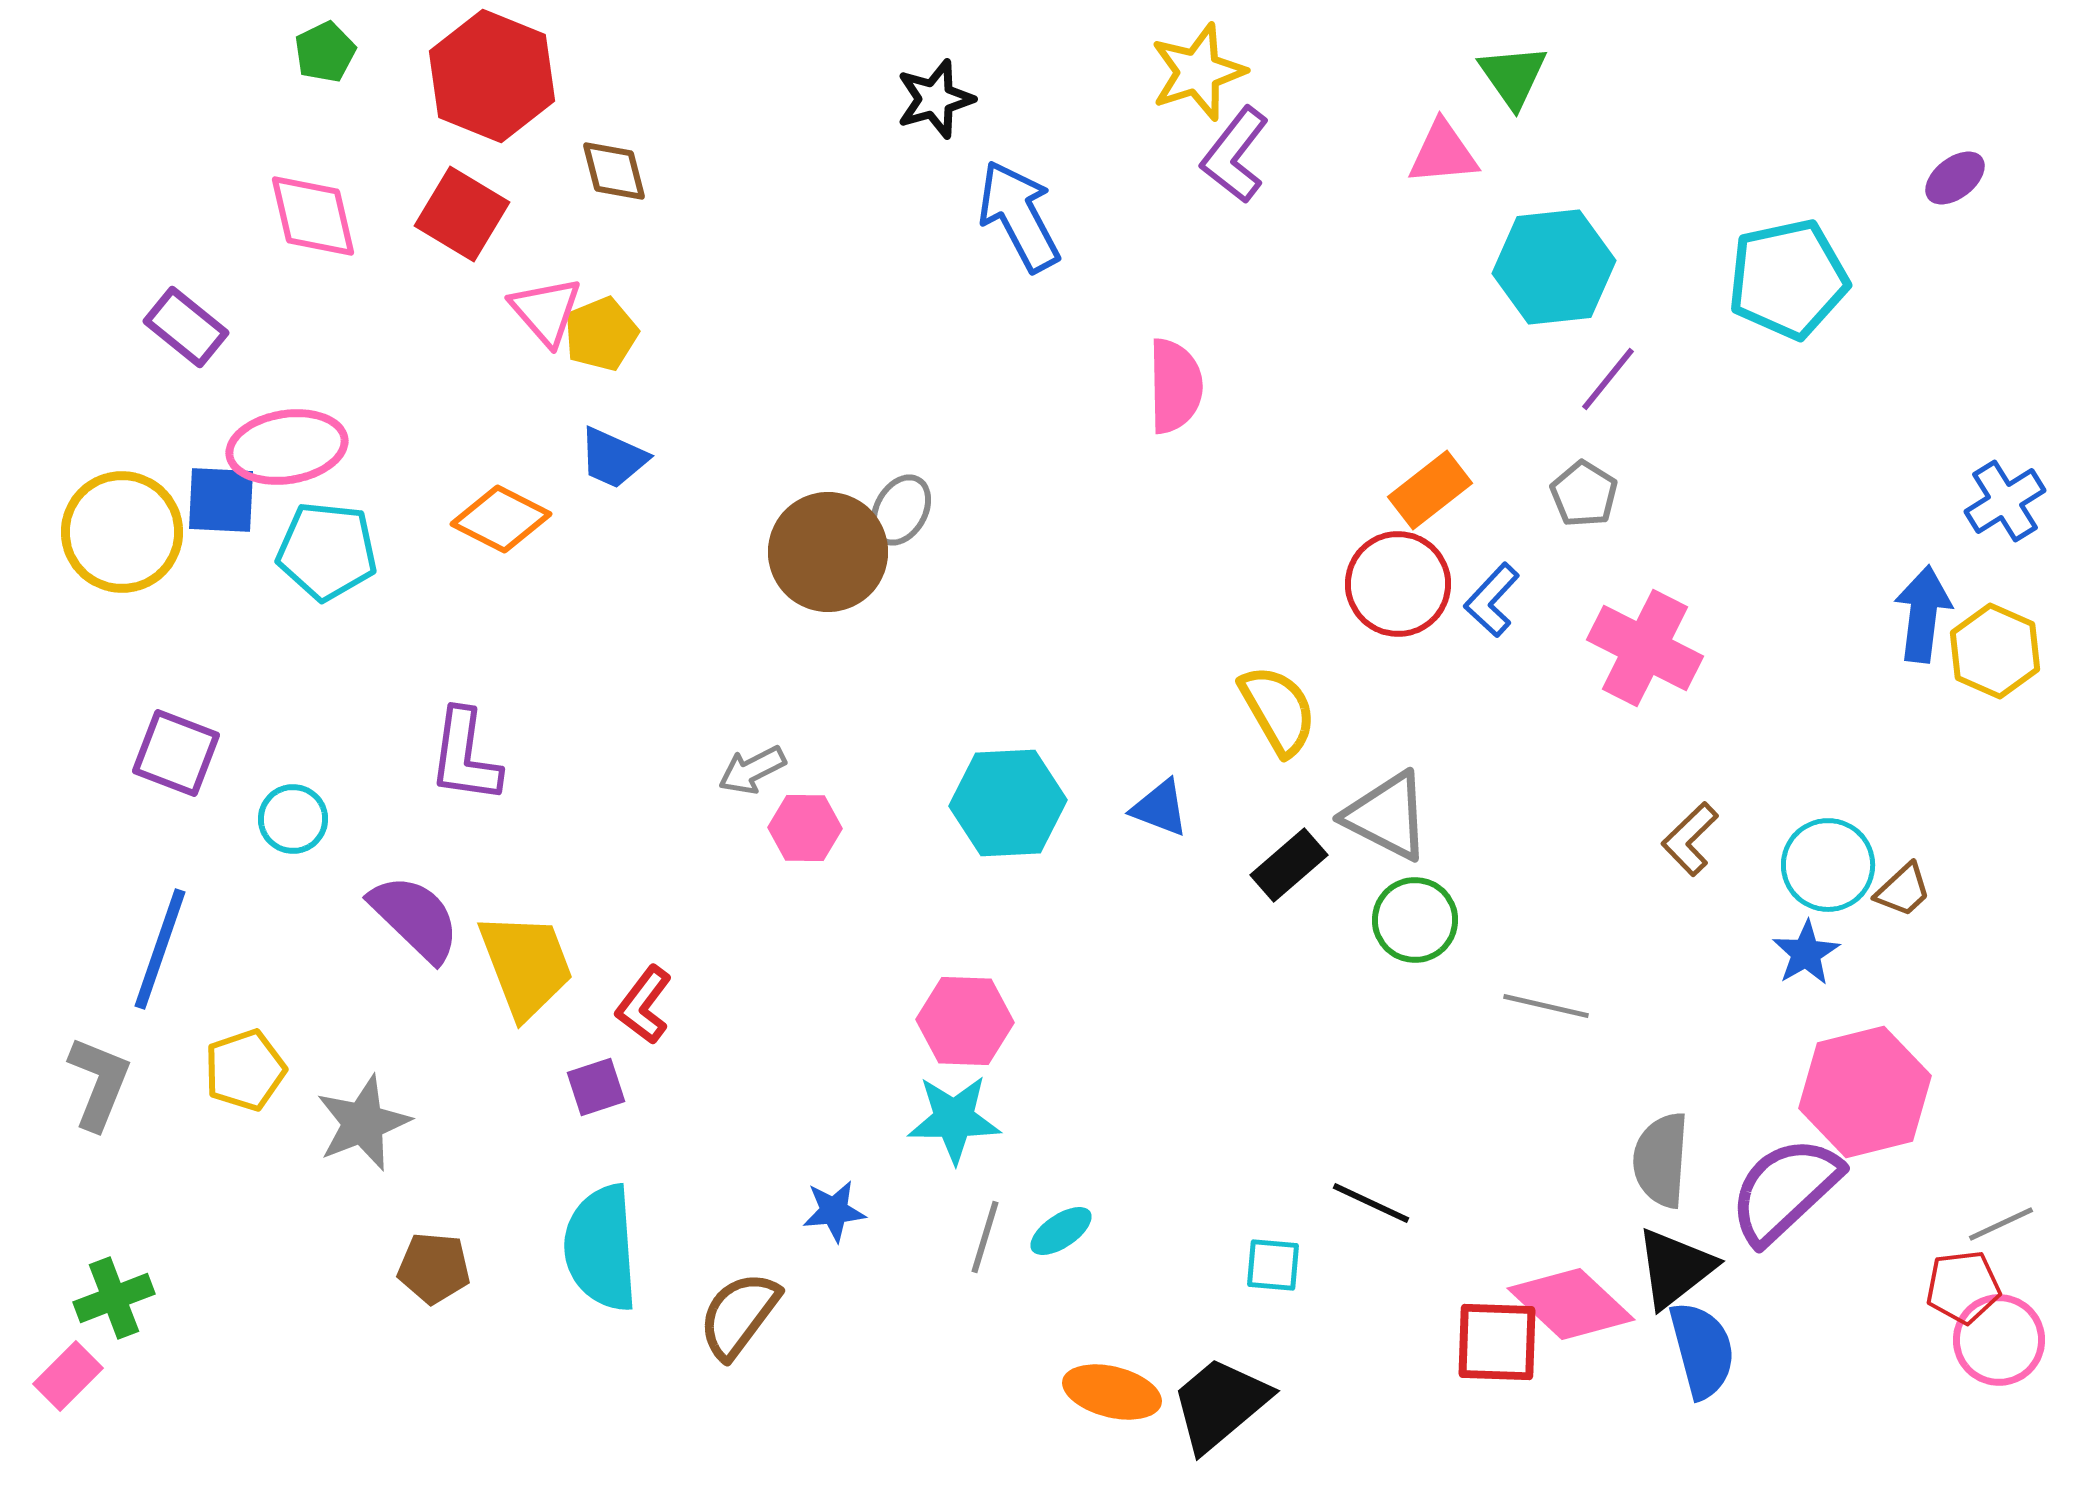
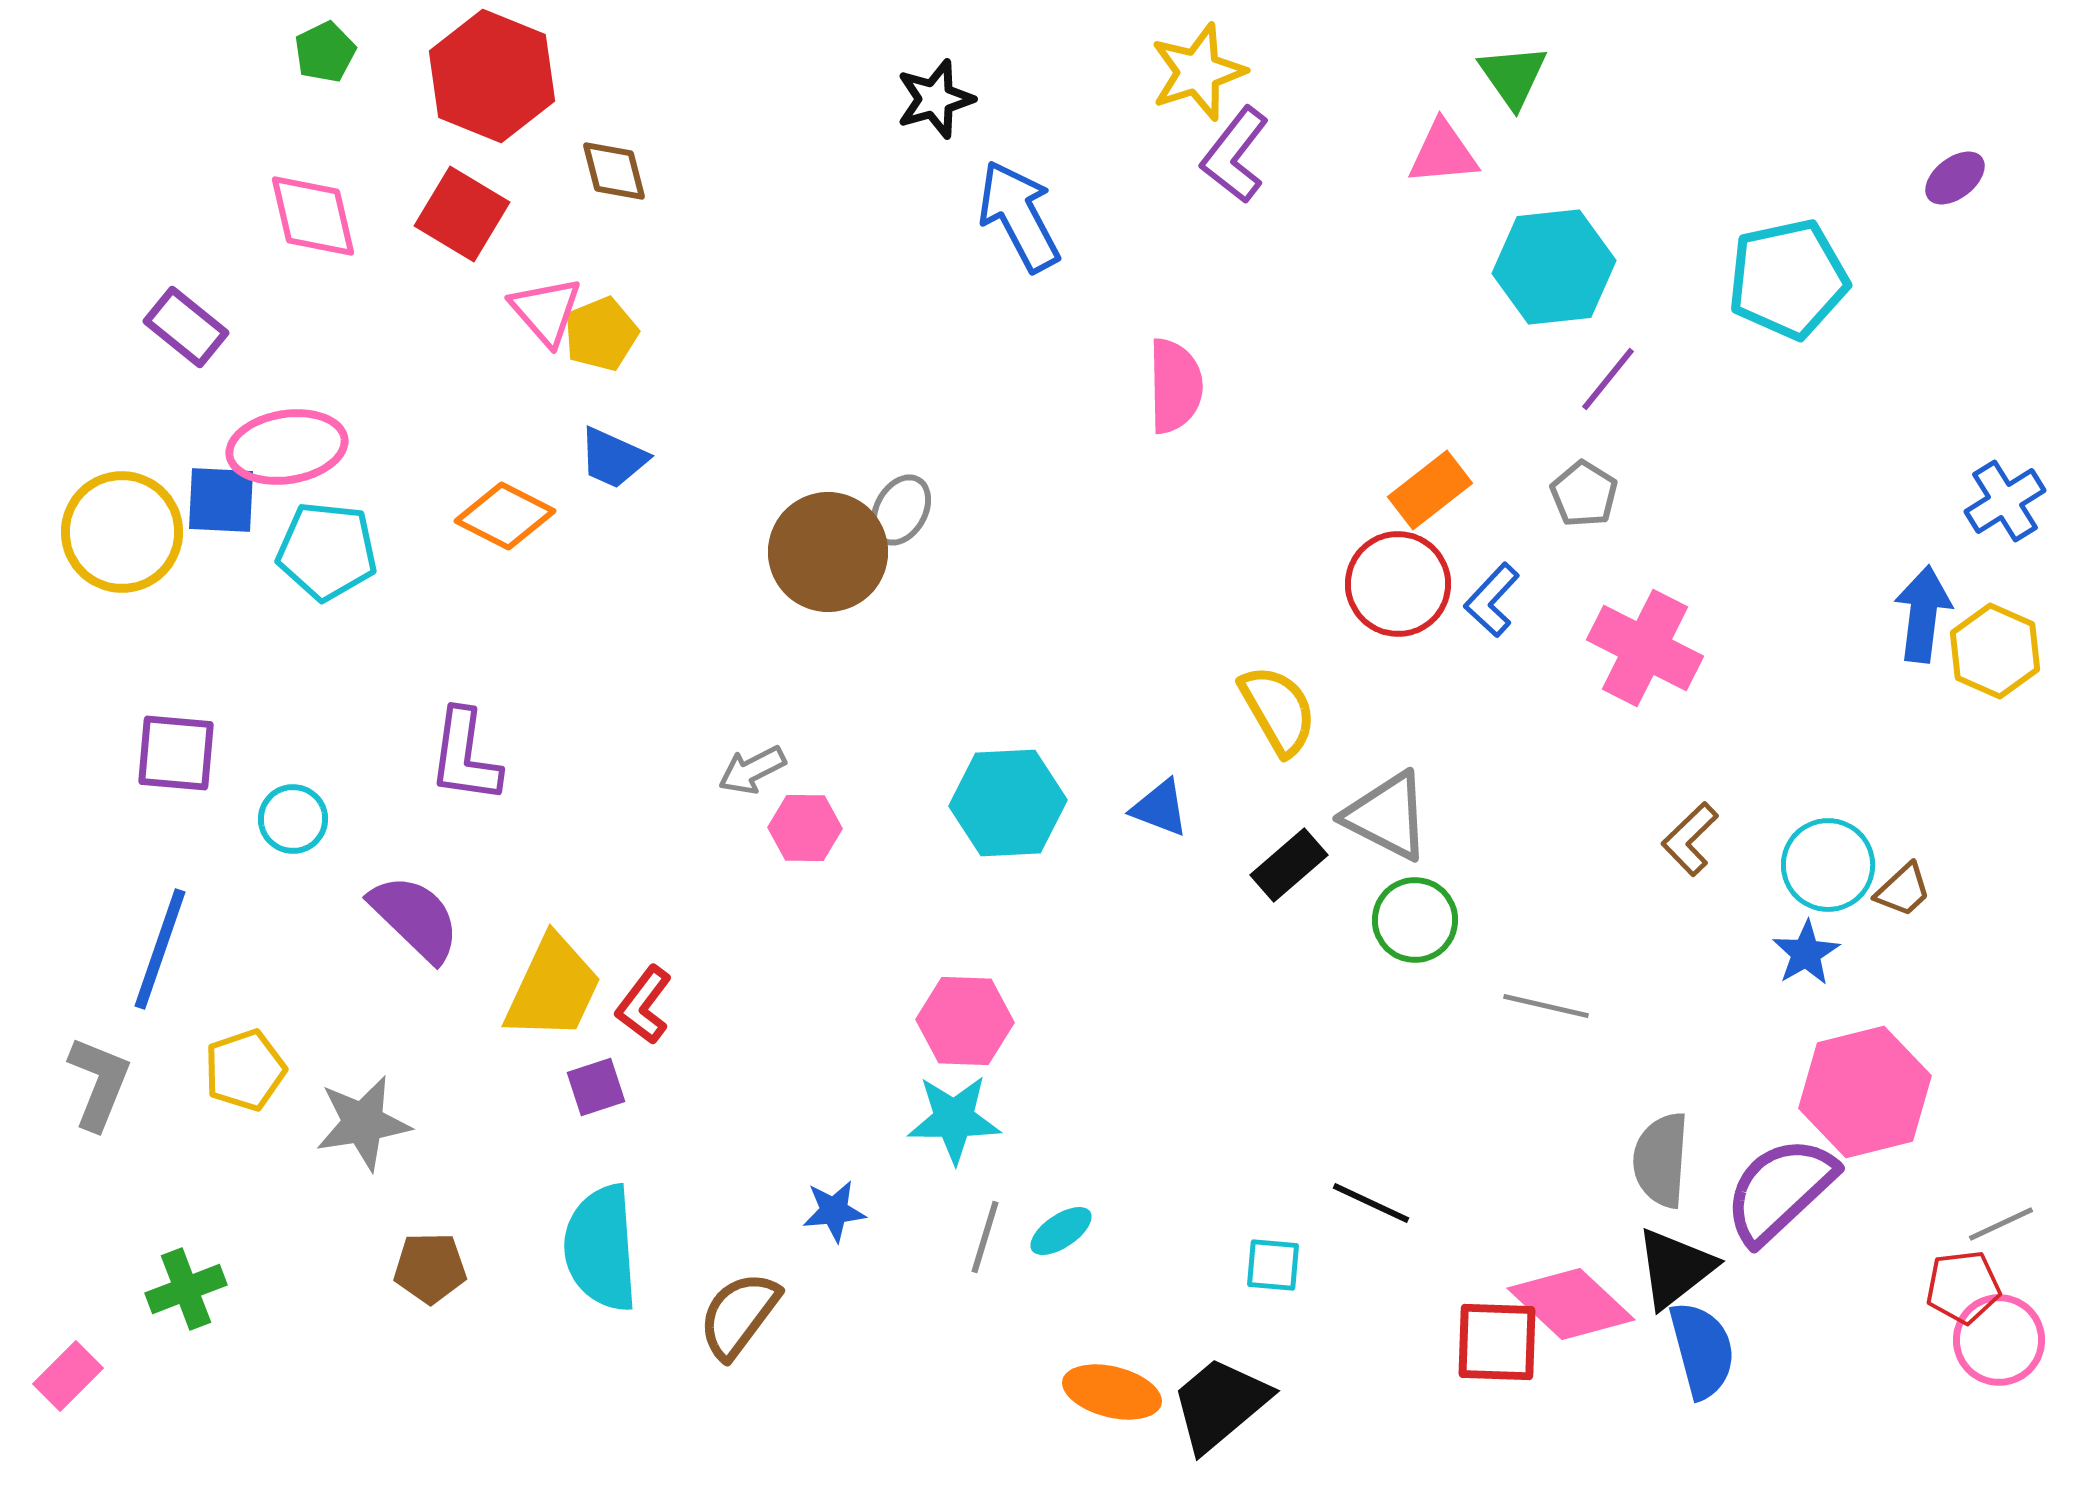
orange diamond at (501, 519): moved 4 px right, 3 px up
purple square at (176, 753): rotated 16 degrees counterclockwise
yellow trapezoid at (526, 965): moved 27 px right, 23 px down; rotated 46 degrees clockwise
gray star at (363, 1123): rotated 12 degrees clockwise
purple semicircle at (1785, 1190): moved 5 px left
brown pentagon at (434, 1268): moved 4 px left; rotated 6 degrees counterclockwise
green cross at (114, 1298): moved 72 px right, 9 px up
